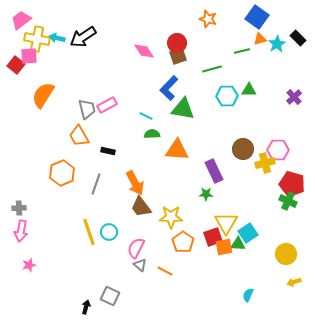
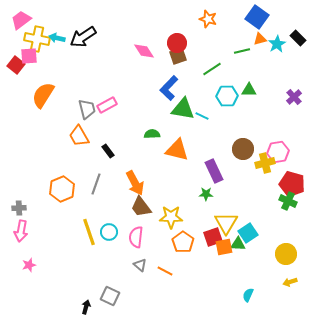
green line at (212, 69): rotated 18 degrees counterclockwise
cyan line at (146, 116): moved 56 px right
orange triangle at (177, 150): rotated 10 degrees clockwise
pink hexagon at (278, 150): moved 2 px down; rotated 10 degrees counterclockwise
black rectangle at (108, 151): rotated 40 degrees clockwise
orange hexagon at (62, 173): moved 16 px down
pink semicircle at (136, 248): moved 11 px up; rotated 20 degrees counterclockwise
yellow arrow at (294, 282): moved 4 px left
